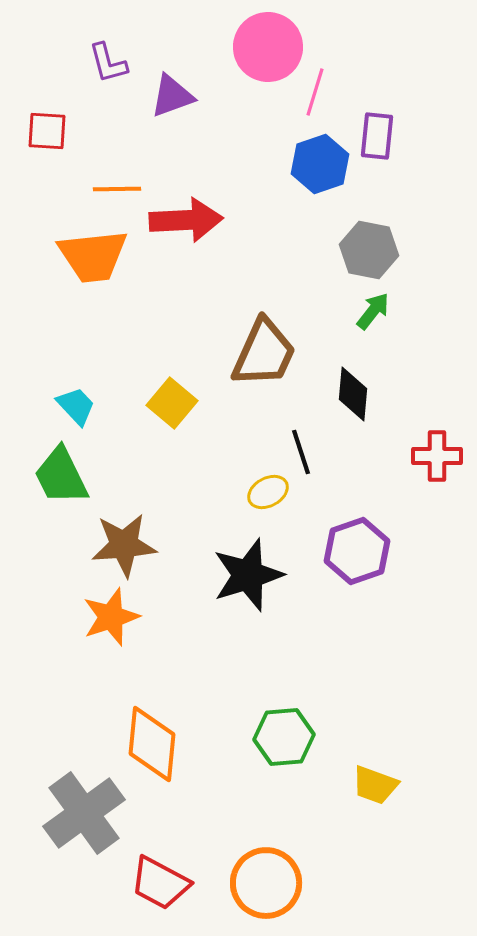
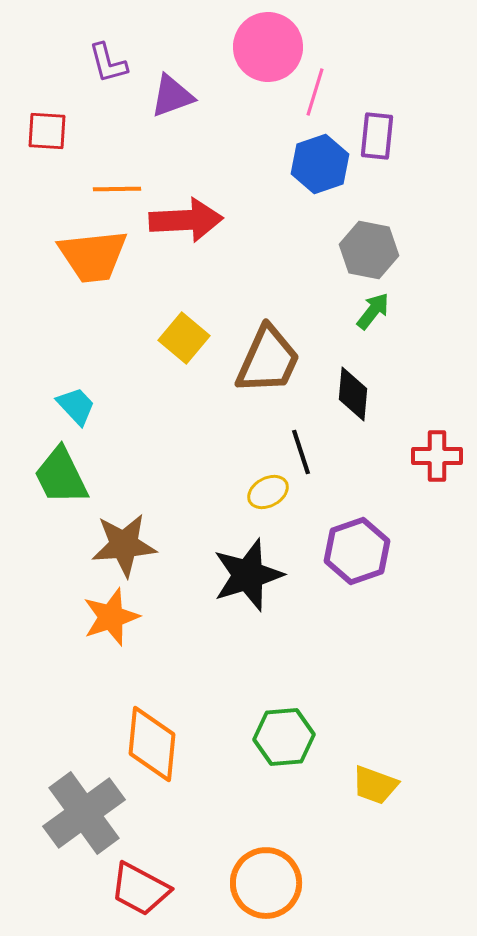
brown trapezoid: moved 4 px right, 7 px down
yellow square: moved 12 px right, 65 px up
red trapezoid: moved 20 px left, 6 px down
